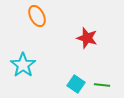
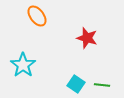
orange ellipse: rotated 10 degrees counterclockwise
